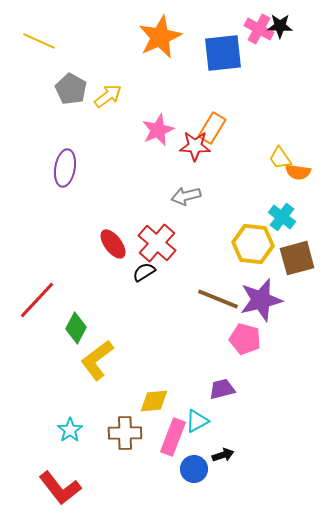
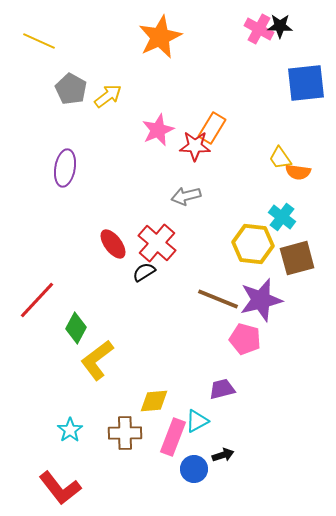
blue square: moved 83 px right, 30 px down
